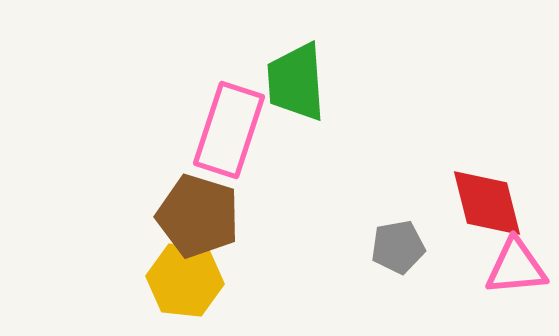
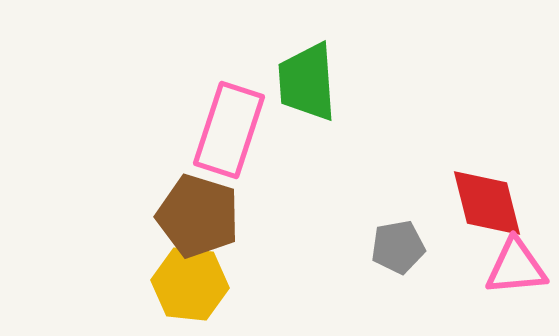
green trapezoid: moved 11 px right
yellow hexagon: moved 5 px right, 4 px down
